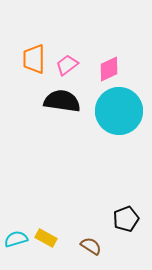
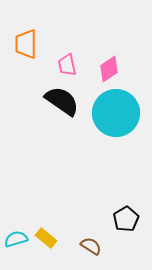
orange trapezoid: moved 8 px left, 15 px up
pink trapezoid: rotated 65 degrees counterclockwise
pink diamond: rotated 8 degrees counterclockwise
black semicircle: rotated 27 degrees clockwise
cyan circle: moved 3 px left, 2 px down
black pentagon: rotated 10 degrees counterclockwise
yellow rectangle: rotated 10 degrees clockwise
